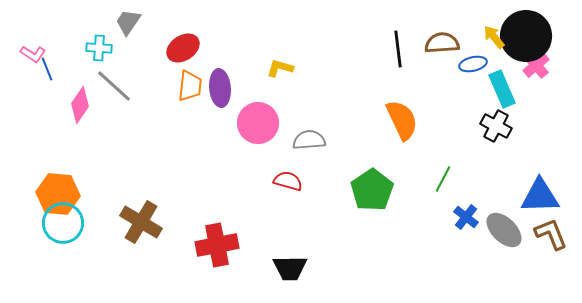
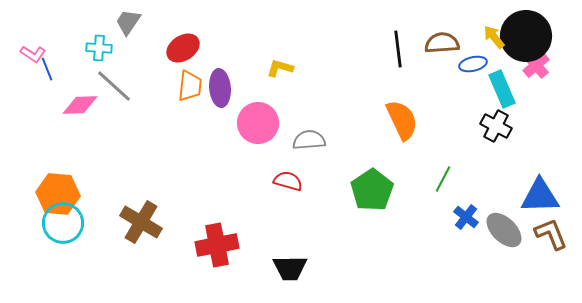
pink diamond: rotated 54 degrees clockwise
